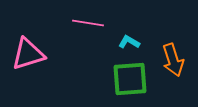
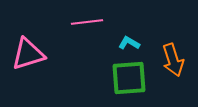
pink line: moved 1 px left, 1 px up; rotated 16 degrees counterclockwise
cyan L-shape: moved 1 px down
green square: moved 1 px left, 1 px up
